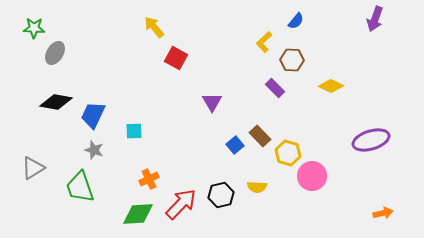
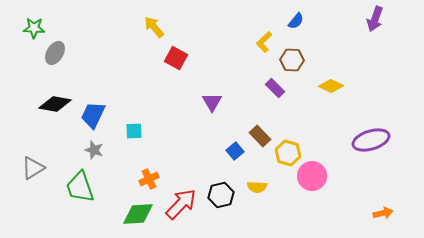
black diamond: moved 1 px left, 2 px down
blue square: moved 6 px down
